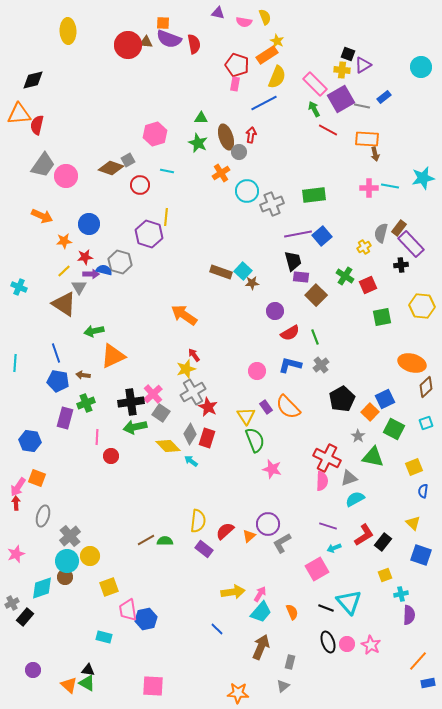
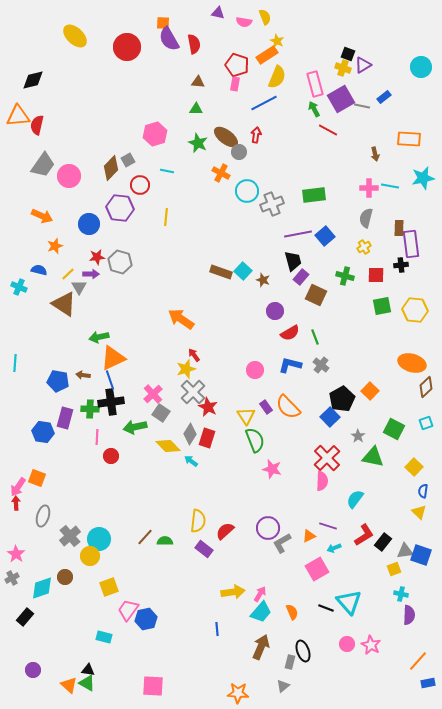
yellow ellipse at (68, 31): moved 7 px right, 5 px down; rotated 45 degrees counterclockwise
purple semicircle at (169, 39): rotated 40 degrees clockwise
brown triangle at (146, 42): moved 52 px right, 40 px down
red circle at (128, 45): moved 1 px left, 2 px down
yellow cross at (342, 70): moved 1 px right, 2 px up; rotated 14 degrees clockwise
pink rectangle at (315, 84): rotated 30 degrees clockwise
orange triangle at (19, 114): moved 1 px left, 2 px down
green triangle at (201, 118): moved 5 px left, 9 px up
red arrow at (251, 135): moved 5 px right
brown ellipse at (226, 137): rotated 35 degrees counterclockwise
orange rectangle at (367, 139): moved 42 px right
brown diamond at (111, 168): rotated 65 degrees counterclockwise
orange cross at (221, 173): rotated 30 degrees counterclockwise
pink circle at (66, 176): moved 3 px right
brown rectangle at (399, 228): rotated 35 degrees counterclockwise
gray semicircle at (381, 233): moved 15 px left, 15 px up
purple hexagon at (149, 234): moved 29 px left, 26 px up; rotated 12 degrees counterclockwise
blue square at (322, 236): moved 3 px right
orange star at (64, 241): moved 9 px left, 5 px down; rotated 14 degrees counterclockwise
purple rectangle at (411, 244): rotated 36 degrees clockwise
red star at (85, 257): moved 12 px right
blue semicircle at (104, 270): moved 65 px left
yellow line at (64, 271): moved 4 px right, 3 px down
green cross at (345, 276): rotated 18 degrees counterclockwise
purple rectangle at (301, 277): rotated 56 degrees counterclockwise
brown star at (252, 283): moved 11 px right, 3 px up; rotated 24 degrees clockwise
red square at (368, 285): moved 8 px right, 10 px up; rotated 24 degrees clockwise
brown square at (316, 295): rotated 20 degrees counterclockwise
yellow hexagon at (422, 306): moved 7 px left, 4 px down
orange arrow at (184, 315): moved 3 px left, 4 px down
green square at (382, 317): moved 11 px up
green arrow at (94, 331): moved 5 px right, 6 px down
blue line at (56, 353): moved 54 px right, 27 px down
orange triangle at (113, 356): moved 2 px down
gray cross at (321, 365): rotated 14 degrees counterclockwise
pink circle at (257, 371): moved 2 px left, 1 px up
gray cross at (193, 392): rotated 15 degrees counterclockwise
blue square at (385, 399): moved 55 px left, 18 px down; rotated 18 degrees counterclockwise
black cross at (131, 402): moved 20 px left
green cross at (86, 403): moved 4 px right, 6 px down; rotated 24 degrees clockwise
orange square at (370, 412): moved 21 px up
blue hexagon at (30, 441): moved 13 px right, 9 px up
red cross at (327, 458): rotated 20 degrees clockwise
yellow square at (414, 467): rotated 24 degrees counterclockwise
gray triangle at (349, 478): moved 56 px right, 73 px down; rotated 12 degrees clockwise
cyan semicircle at (355, 499): rotated 24 degrees counterclockwise
yellow triangle at (413, 523): moved 6 px right, 11 px up
purple circle at (268, 524): moved 4 px down
orange triangle at (249, 536): moved 60 px right; rotated 16 degrees clockwise
brown line at (146, 540): moved 1 px left, 3 px up; rotated 18 degrees counterclockwise
pink star at (16, 554): rotated 18 degrees counterclockwise
cyan circle at (67, 561): moved 32 px right, 22 px up
yellow square at (385, 575): moved 9 px right, 6 px up
cyan cross at (401, 594): rotated 24 degrees clockwise
gray cross at (12, 603): moved 25 px up
pink trapezoid at (128, 610): rotated 45 degrees clockwise
blue line at (217, 629): rotated 40 degrees clockwise
black ellipse at (328, 642): moved 25 px left, 9 px down
